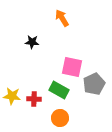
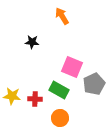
orange arrow: moved 2 px up
pink square: rotated 10 degrees clockwise
red cross: moved 1 px right
